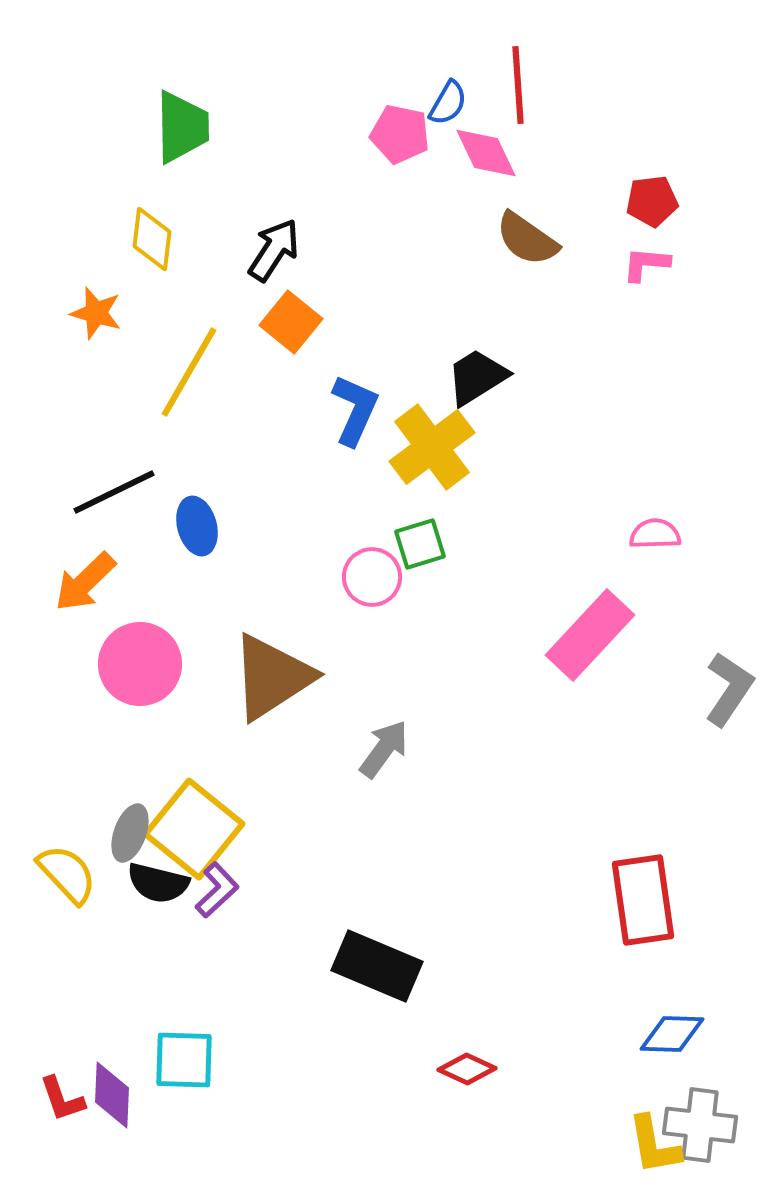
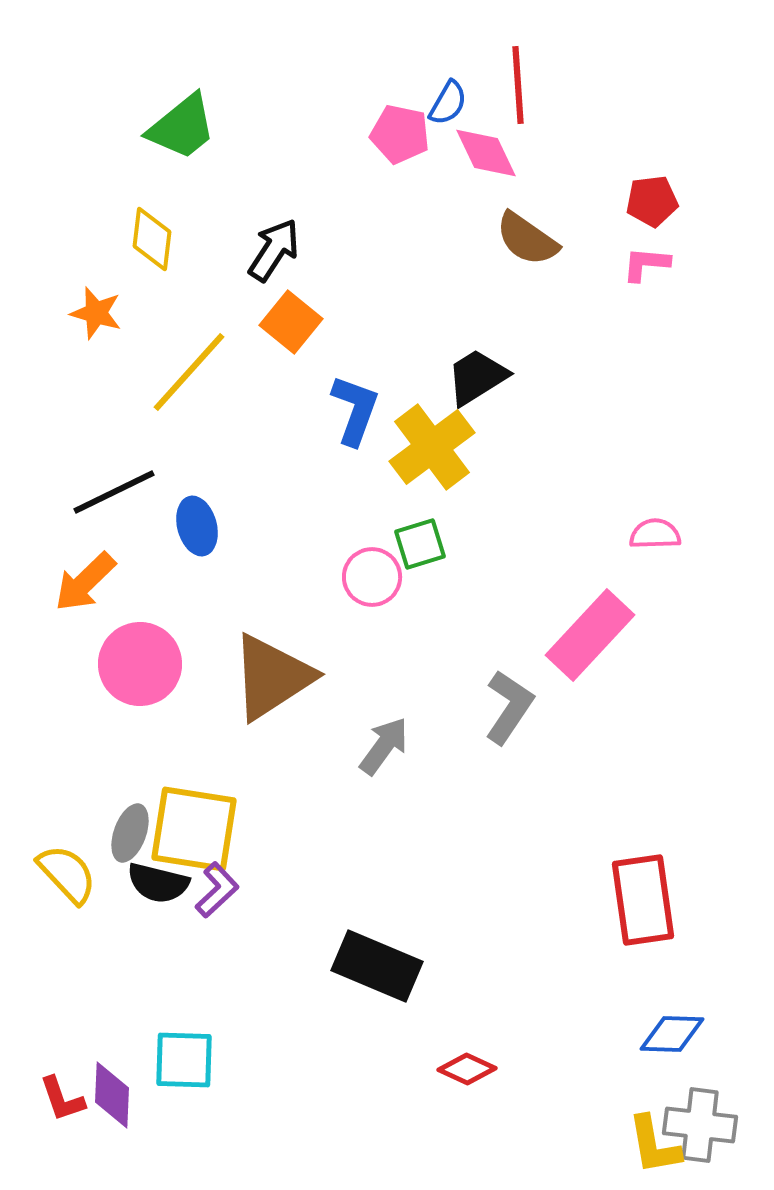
green trapezoid at (182, 127): rotated 52 degrees clockwise
yellow line at (189, 372): rotated 12 degrees clockwise
blue L-shape at (355, 410): rotated 4 degrees counterclockwise
gray L-shape at (729, 689): moved 220 px left, 18 px down
gray arrow at (384, 749): moved 3 px up
yellow square at (194, 829): rotated 30 degrees counterclockwise
